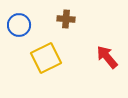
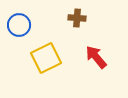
brown cross: moved 11 px right, 1 px up
red arrow: moved 11 px left
